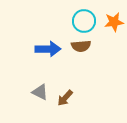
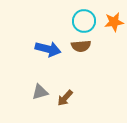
blue arrow: rotated 15 degrees clockwise
gray triangle: rotated 42 degrees counterclockwise
